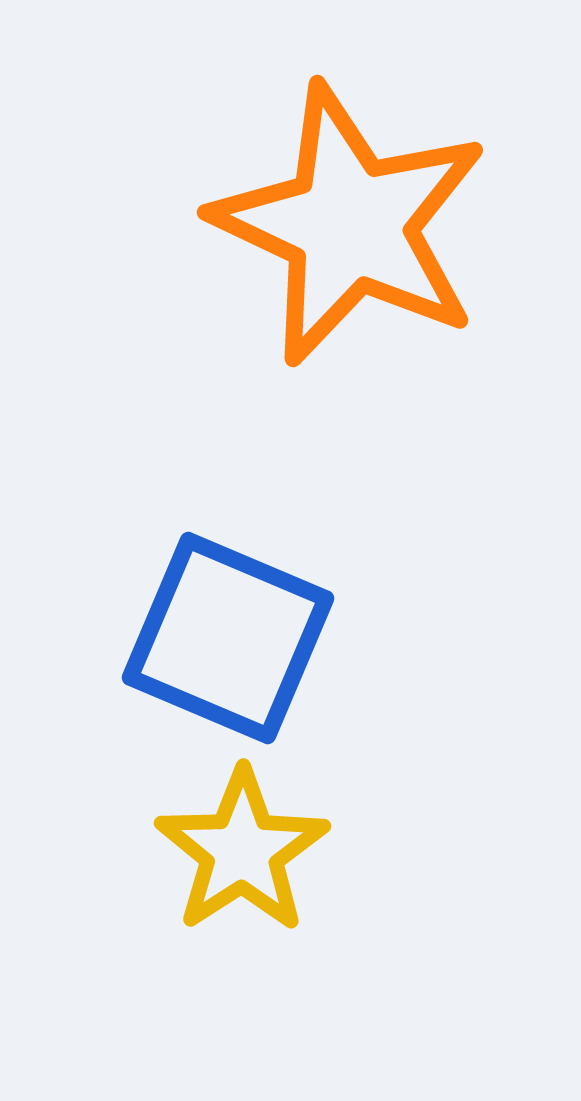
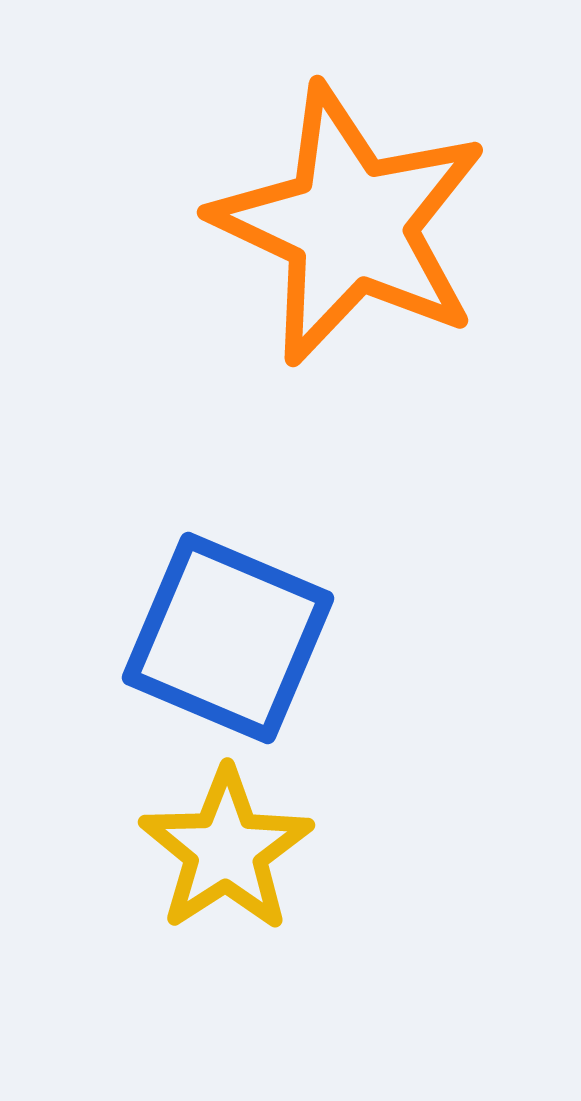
yellow star: moved 16 px left, 1 px up
